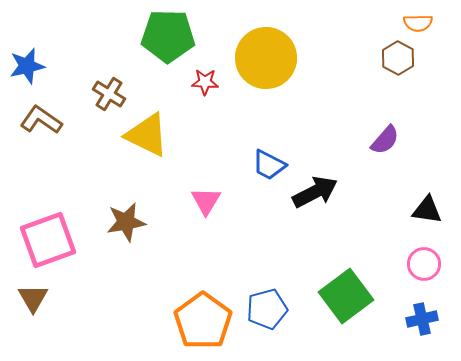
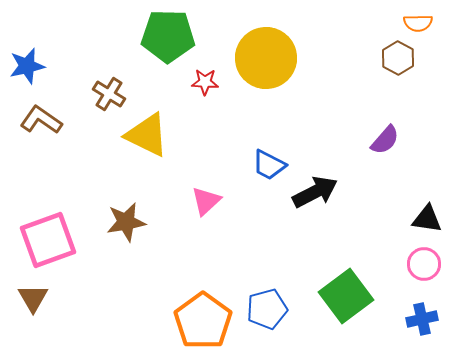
pink triangle: rotated 16 degrees clockwise
black triangle: moved 9 px down
